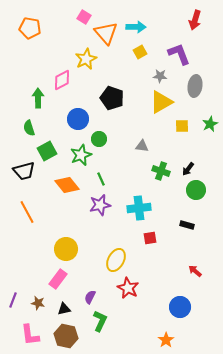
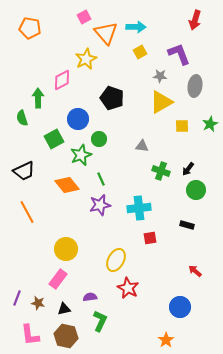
pink square at (84, 17): rotated 32 degrees clockwise
green semicircle at (29, 128): moved 7 px left, 10 px up
green square at (47, 151): moved 7 px right, 12 px up
black trapezoid at (24, 171): rotated 10 degrees counterclockwise
purple semicircle at (90, 297): rotated 56 degrees clockwise
purple line at (13, 300): moved 4 px right, 2 px up
